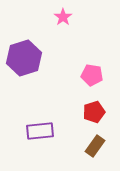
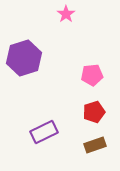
pink star: moved 3 px right, 3 px up
pink pentagon: rotated 15 degrees counterclockwise
purple rectangle: moved 4 px right, 1 px down; rotated 20 degrees counterclockwise
brown rectangle: moved 1 px up; rotated 35 degrees clockwise
